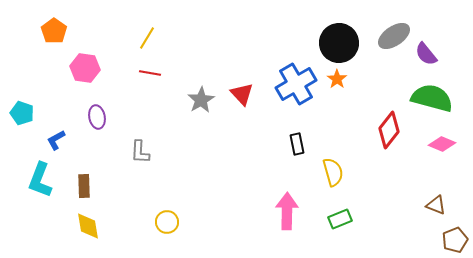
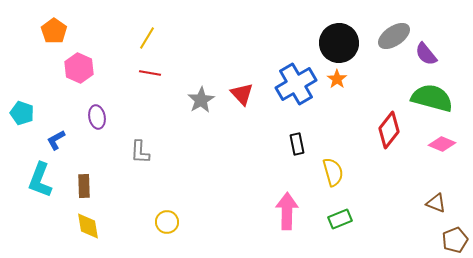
pink hexagon: moved 6 px left; rotated 16 degrees clockwise
brown triangle: moved 2 px up
